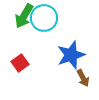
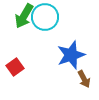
cyan circle: moved 1 px right, 1 px up
red square: moved 5 px left, 4 px down
brown arrow: moved 1 px right, 1 px down
